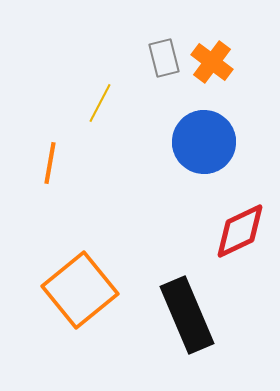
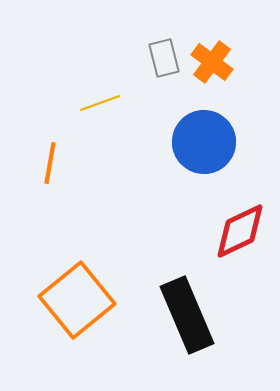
yellow line: rotated 42 degrees clockwise
orange square: moved 3 px left, 10 px down
